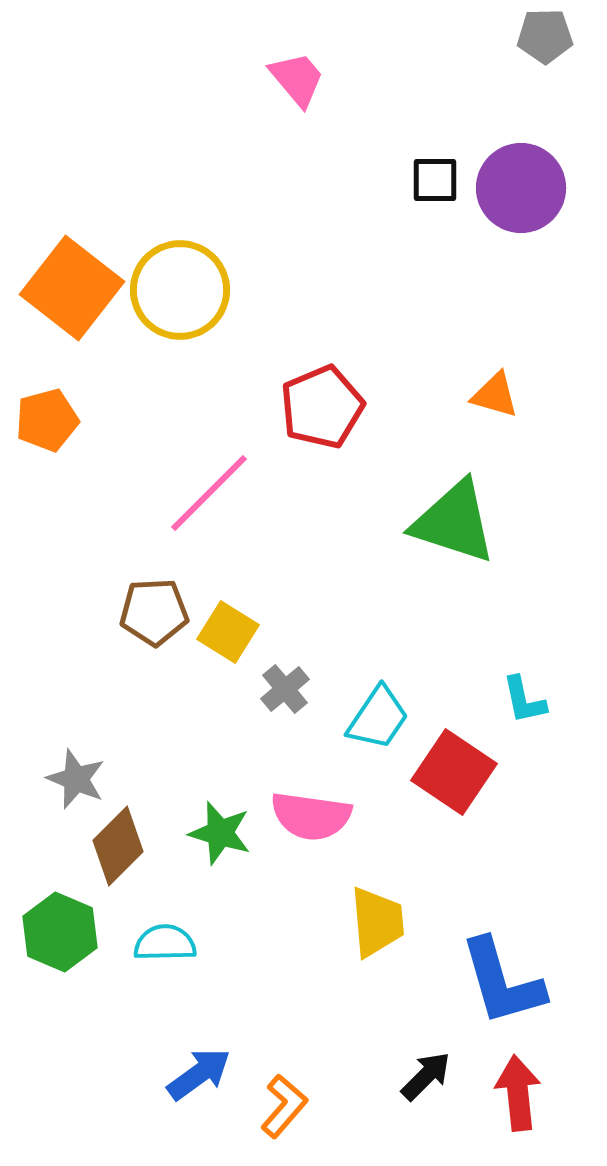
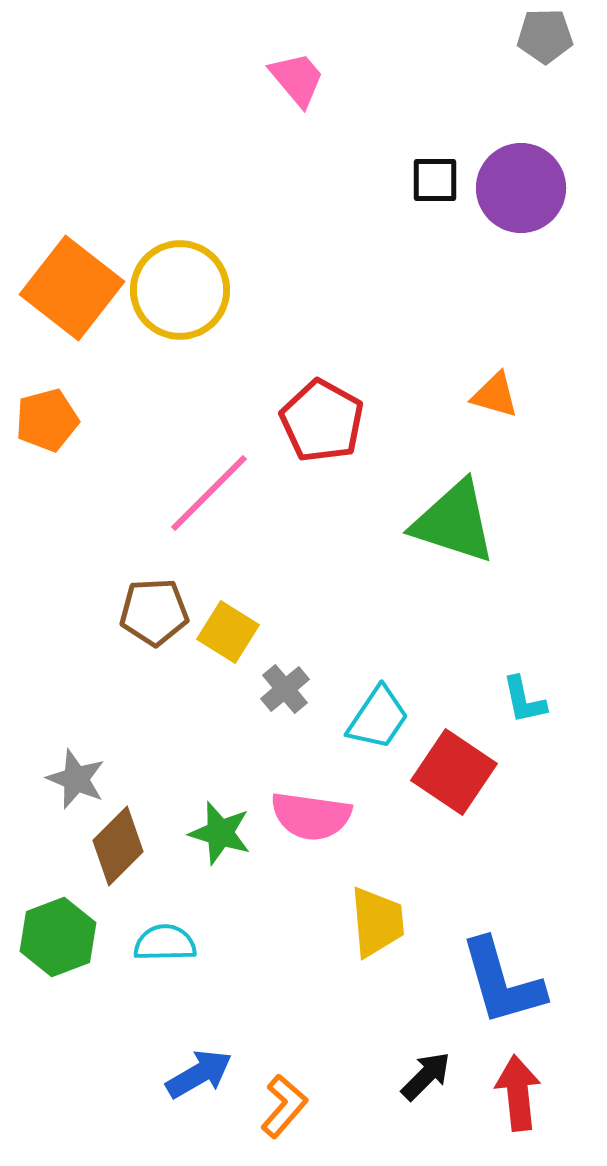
red pentagon: moved 14 px down; rotated 20 degrees counterclockwise
green hexagon: moved 2 px left, 5 px down; rotated 16 degrees clockwise
blue arrow: rotated 6 degrees clockwise
